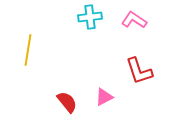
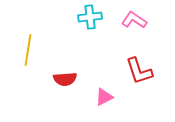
red semicircle: moved 2 px left, 23 px up; rotated 125 degrees clockwise
